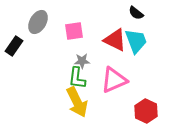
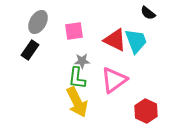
black semicircle: moved 12 px right
black rectangle: moved 16 px right, 4 px down
pink triangle: rotated 12 degrees counterclockwise
